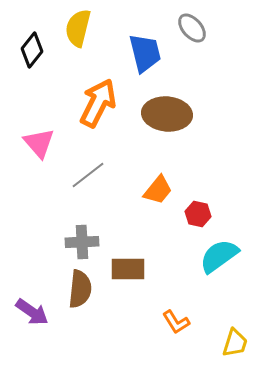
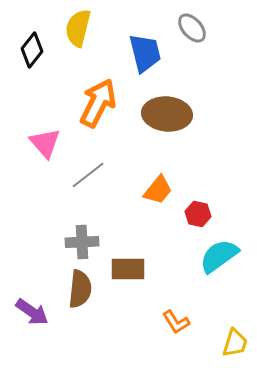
pink triangle: moved 6 px right
